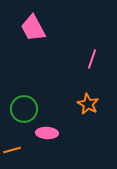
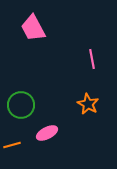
pink line: rotated 30 degrees counterclockwise
green circle: moved 3 px left, 4 px up
pink ellipse: rotated 30 degrees counterclockwise
orange line: moved 5 px up
